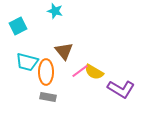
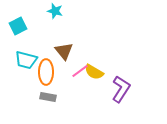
cyan trapezoid: moved 1 px left, 2 px up
purple L-shape: rotated 88 degrees counterclockwise
